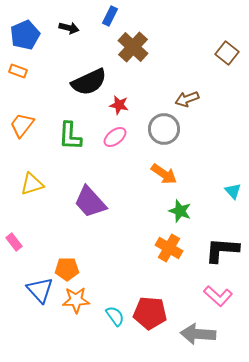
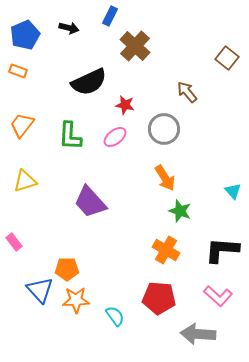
brown cross: moved 2 px right, 1 px up
brown square: moved 5 px down
brown arrow: moved 7 px up; rotated 70 degrees clockwise
red star: moved 6 px right
orange arrow: moved 1 px right, 4 px down; rotated 24 degrees clockwise
yellow triangle: moved 7 px left, 3 px up
orange cross: moved 3 px left, 2 px down
red pentagon: moved 9 px right, 15 px up
